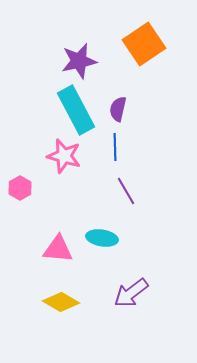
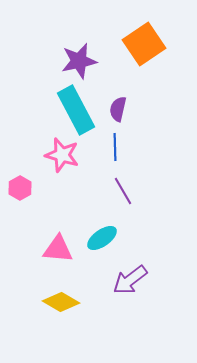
pink star: moved 2 px left, 1 px up
purple line: moved 3 px left
cyan ellipse: rotated 44 degrees counterclockwise
purple arrow: moved 1 px left, 13 px up
